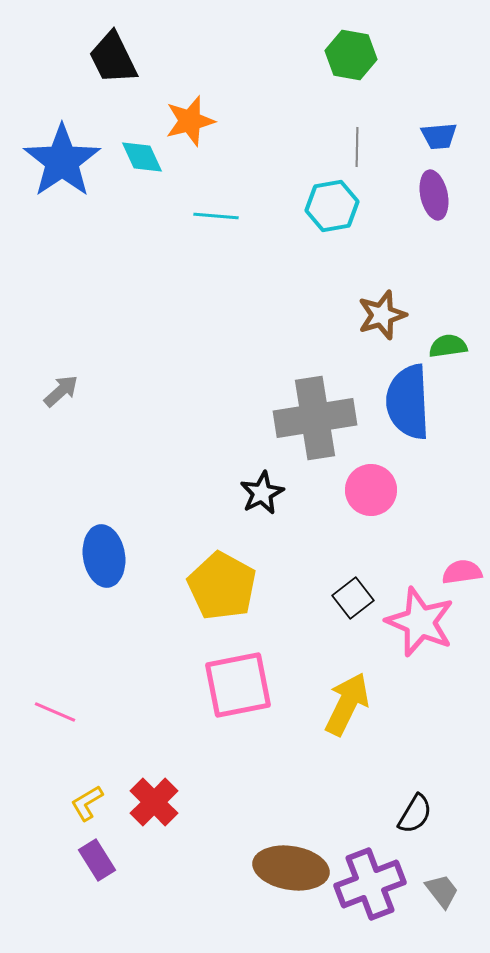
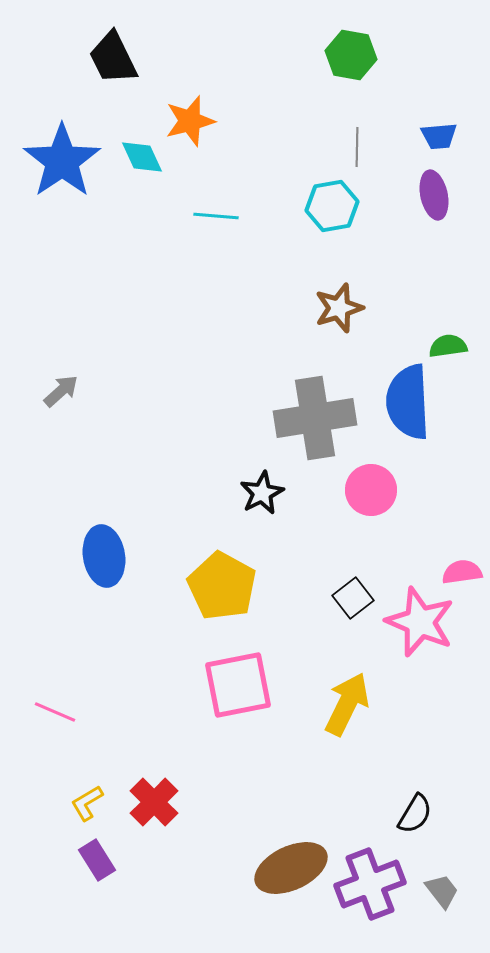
brown star: moved 43 px left, 7 px up
brown ellipse: rotated 34 degrees counterclockwise
